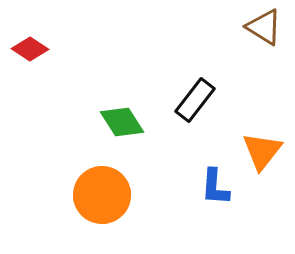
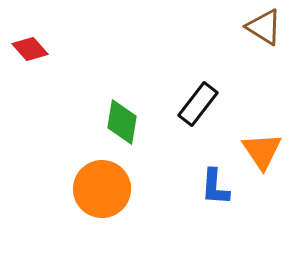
red diamond: rotated 15 degrees clockwise
black rectangle: moved 3 px right, 4 px down
green diamond: rotated 42 degrees clockwise
orange triangle: rotated 12 degrees counterclockwise
orange circle: moved 6 px up
